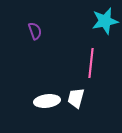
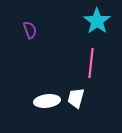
cyan star: moved 8 px left; rotated 24 degrees counterclockwise
purple semicircle: moved 5 px left, 1 px up
